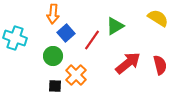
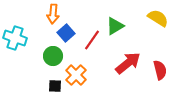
red semicircle: moved 5 px down
